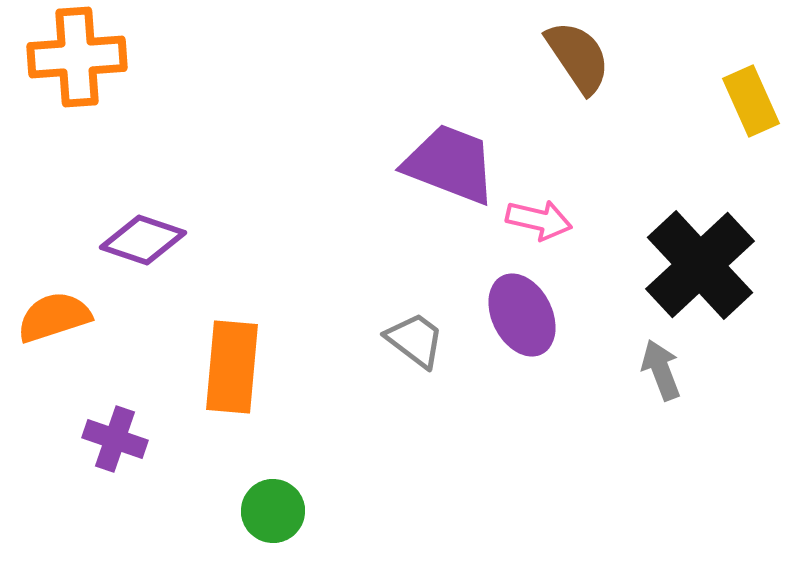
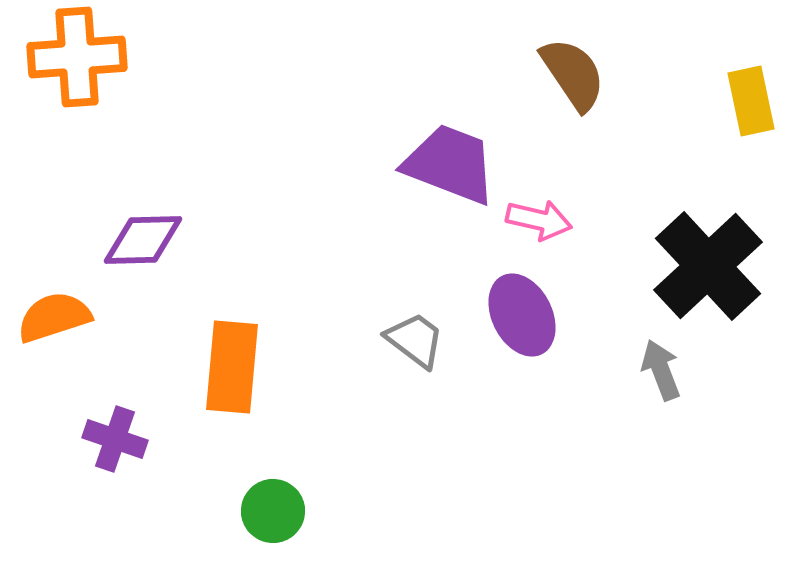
brown semicircle: moved 5 px left, 17 px down
yellow rectangle: rotated 12 degrees clockwise
purple diamond: rotated 20 degrees counterclockwise
black cross: moved 8 px right, 1 px down
